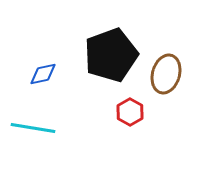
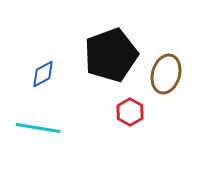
blue diamond: rotated 16 degrees counterclockwise
cyan line: moved 5 px right
